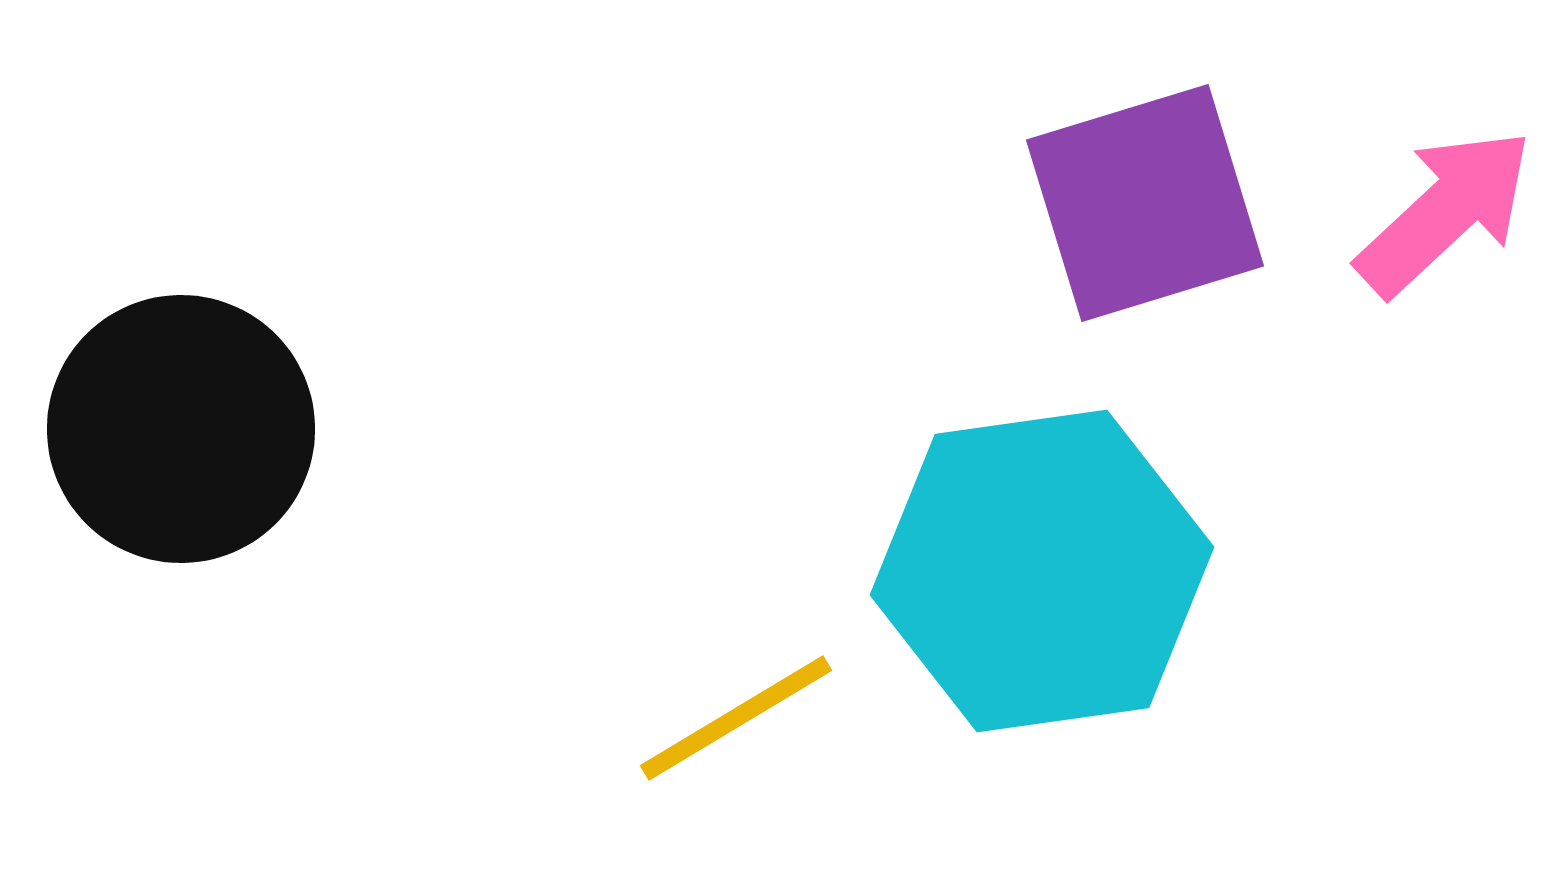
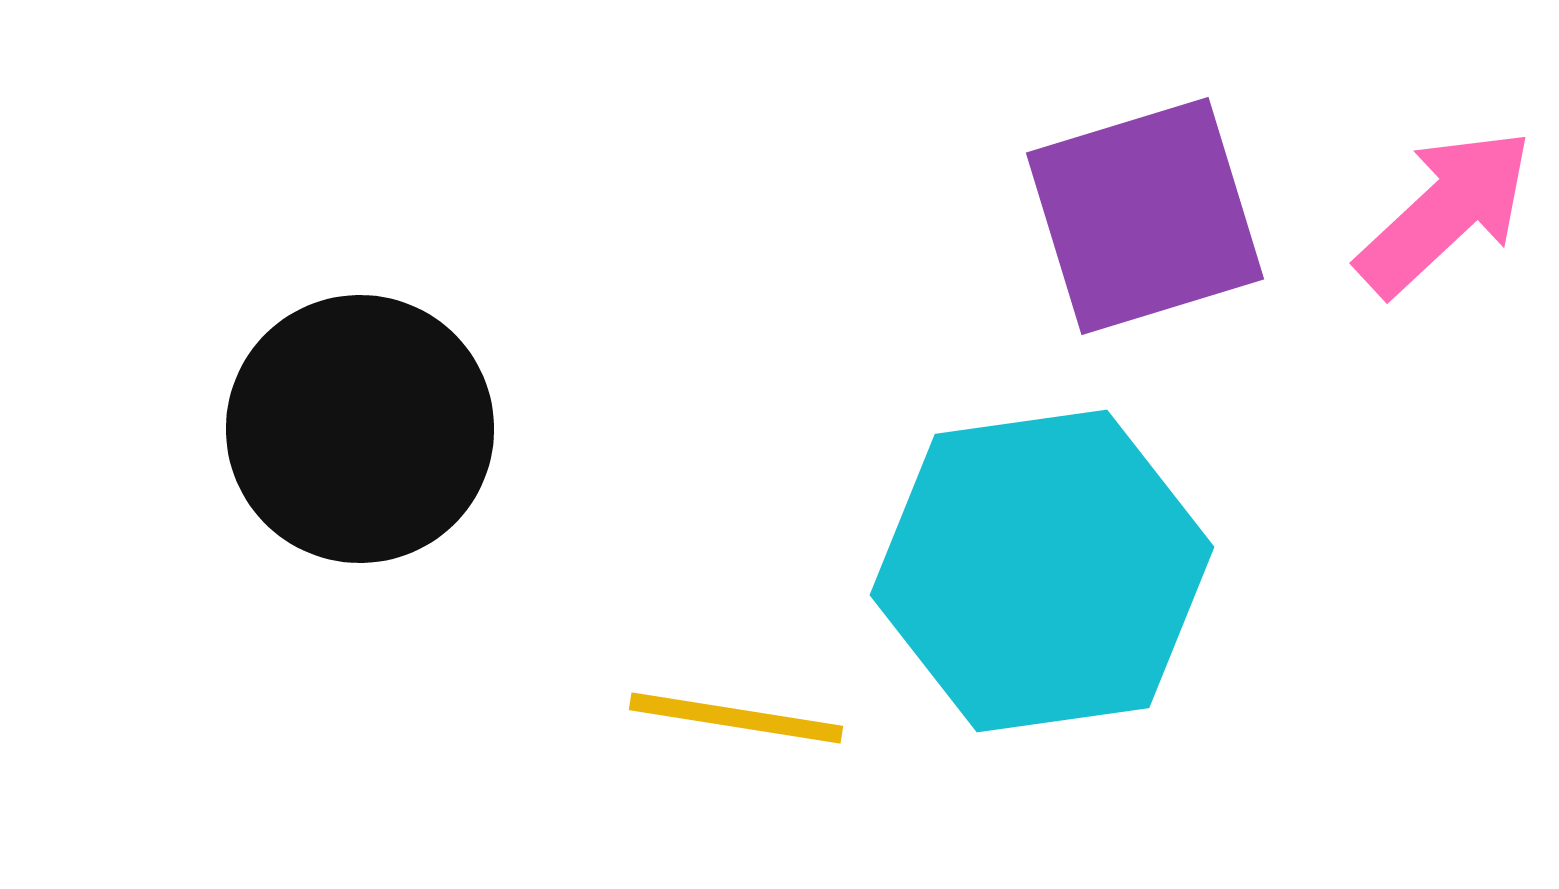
purple square: moved 13 px down
black circle: moved 179 px right
yellow line: rotated 40 degrees clockwise
